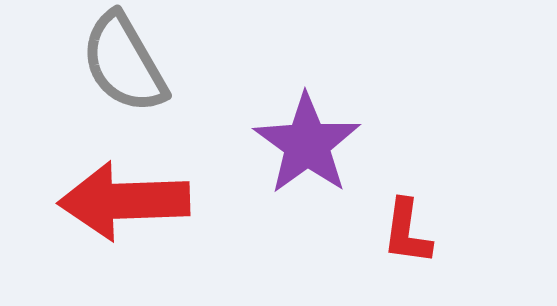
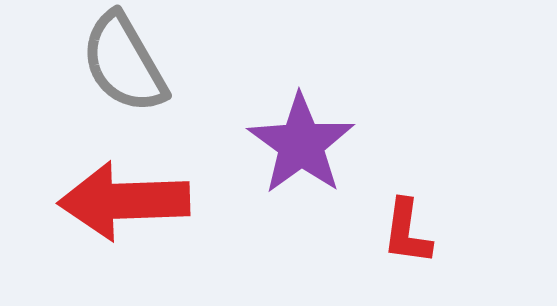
purple star: moved 6 px left
